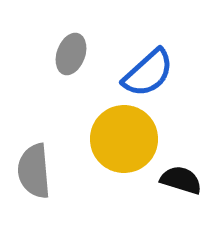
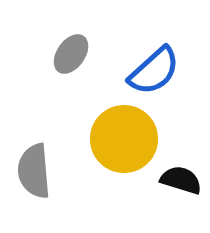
gray ellipse: rotated 15 degrees clockwise
blue semicircle: moved 6 px right, 2 px up
